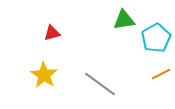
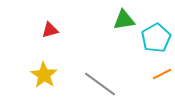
red triangle: moved 2 px left, 3 px up
orange line: moved 1 px right
